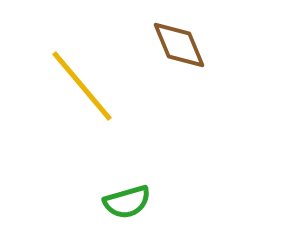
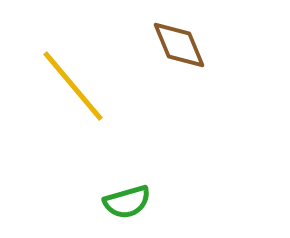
yellow line: moved 9 px left
